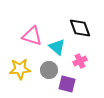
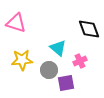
black diamond: moved 9 px right, 1 px down
pink triangle: moved 16 px left, 13 px up
cyan triangle: moved 1 px right, 1 px down
yellow star: moved 2 px right, 9 px up
purple square: moved 1 px left, 1 px up; rotated 24 degrees counterclockwise
